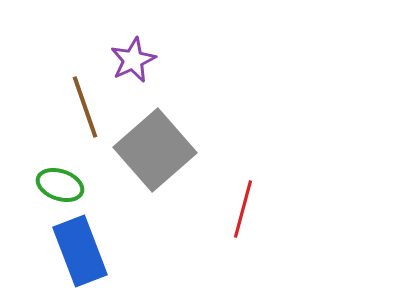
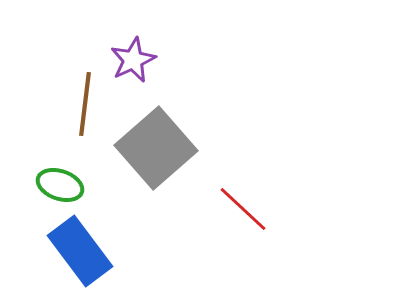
brown line: moved 3 px up; rotated 26 degrees clockwise
gray square: moved 1 px right, 2 px up
red line: rotated 62 degrees counterclockwise
blue rectangle: rotated 16 degrees counterclockwise
